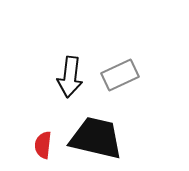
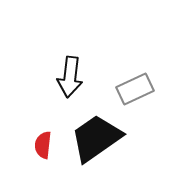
gray rectangle: moved 15 px right, 14 px down
black trapezoid: rotated 48 degrees counterclockwise
